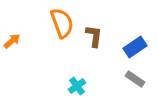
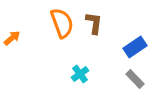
brown L-shape: moved 13 px up
orange arrow: moved 3 px up
gray rectangle: rotated 12 degrees clockwise
cyan cross: moved 3 px right, 12 px up
